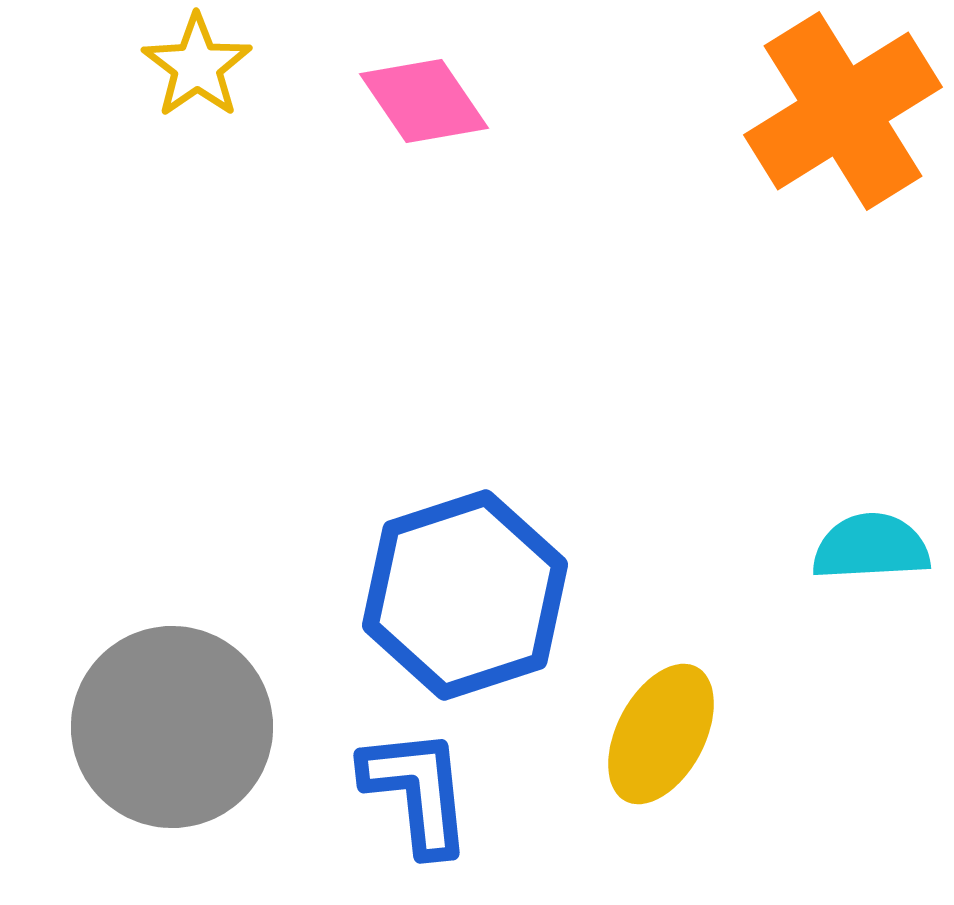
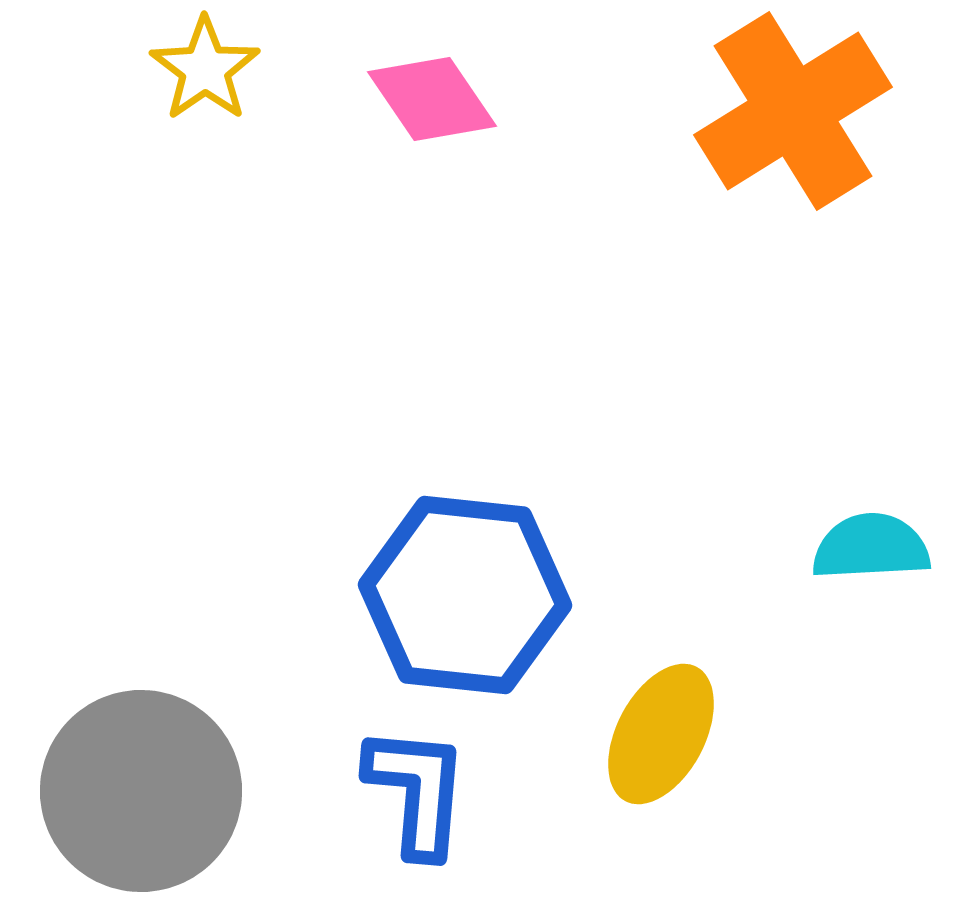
yellow star: moved 8 px right, 3 px down
pink diamond: moved 8 px right, 2 px up
orange cross: moved 50 px left
blue hexagon: rotated 24 degrees clockwise
gray circle: moved 31 px left, 64 px down
blue L-shape: rotated 11 degrees clockwise
